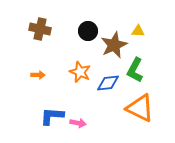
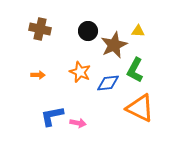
blue L-shape: rotated 15 degrees counterclockwise
